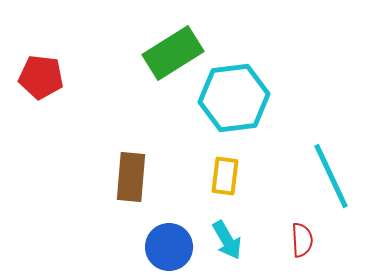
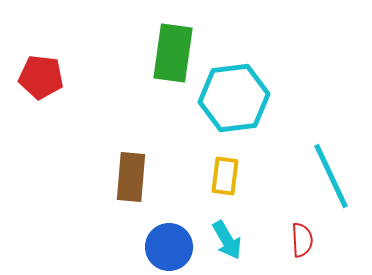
green rectangle: rotated 50 degrees counterclockwise
